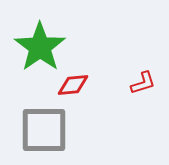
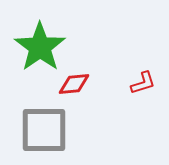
red diamond: moved 1 px right, 1 px up
